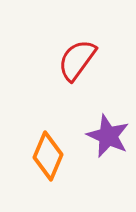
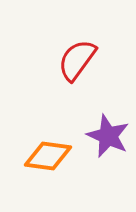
orange diamond: rotated 75 degrees clockwise
